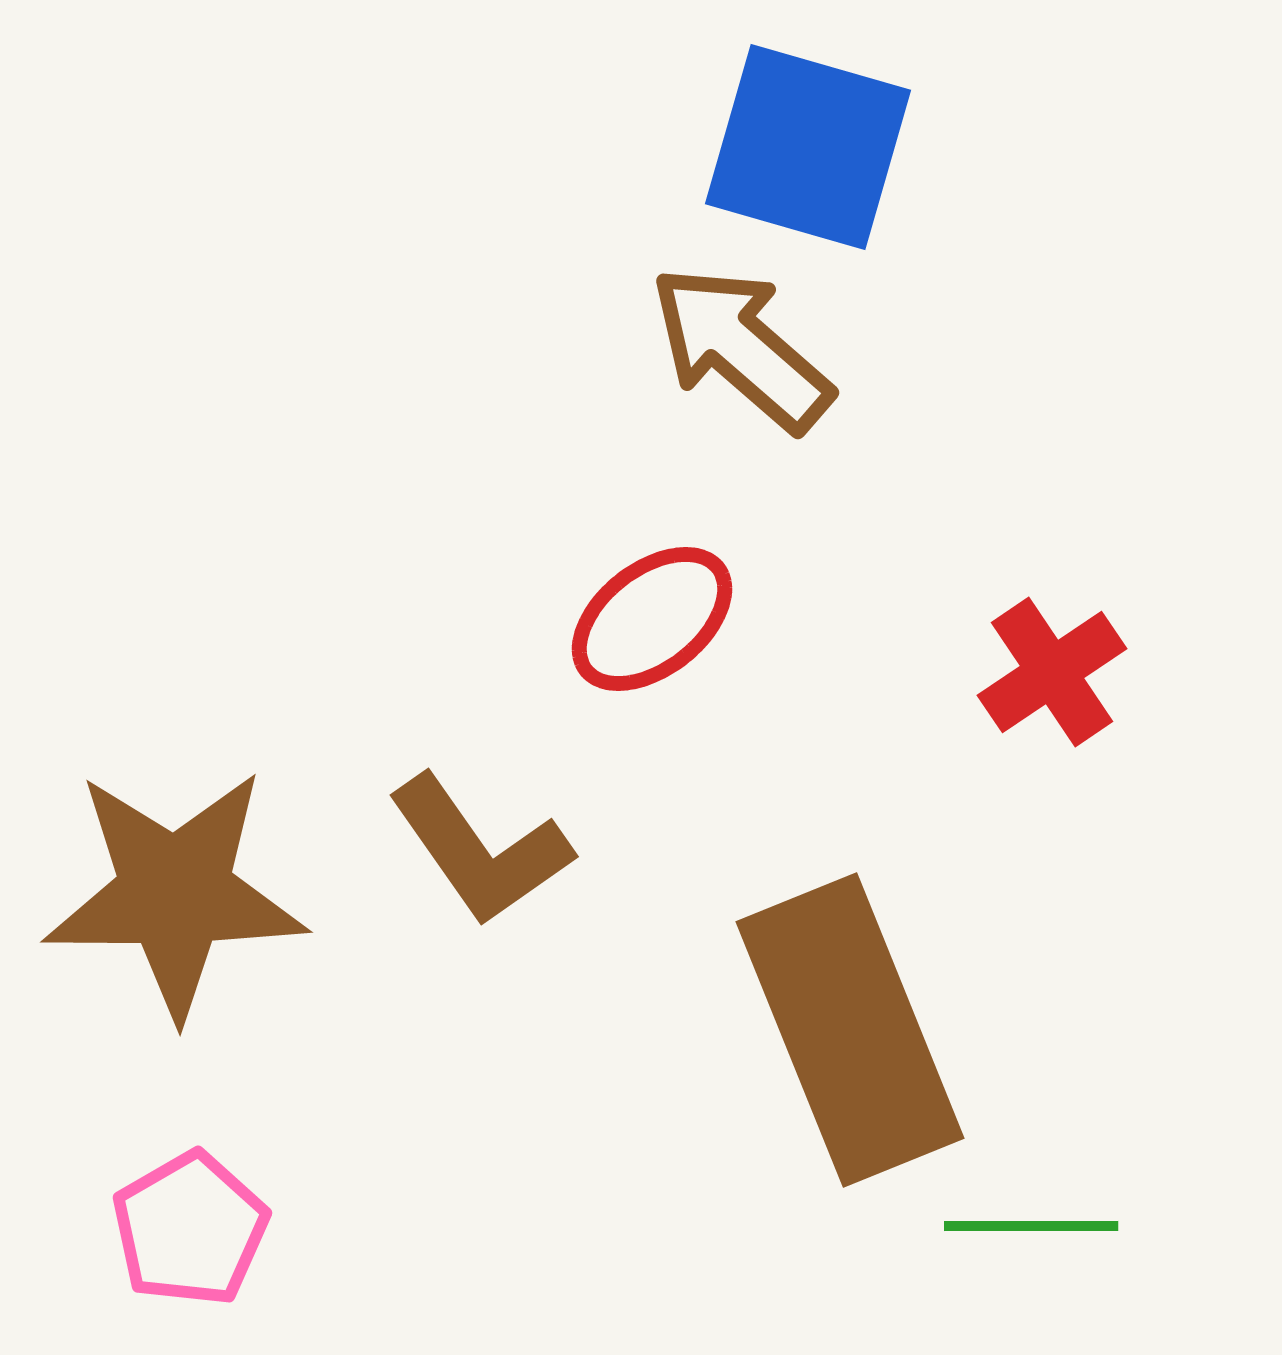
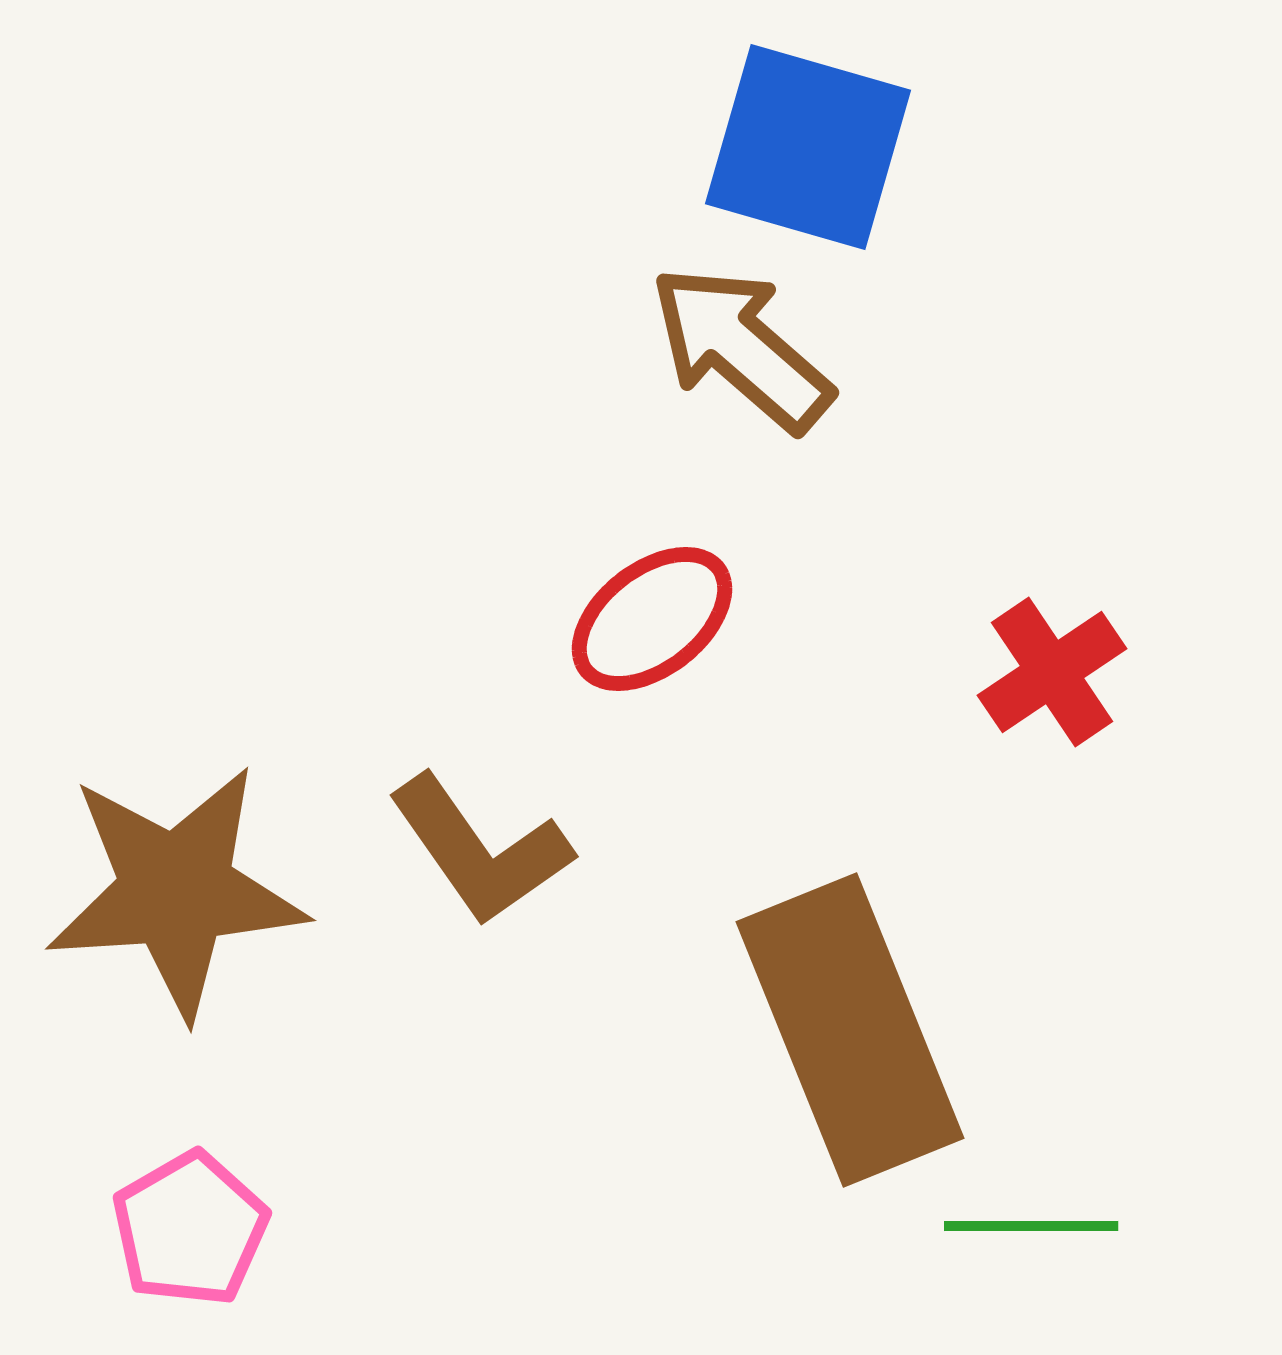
brown star: moved 1 px right, 2 px up; rotated 4 degrees counterclockwise
